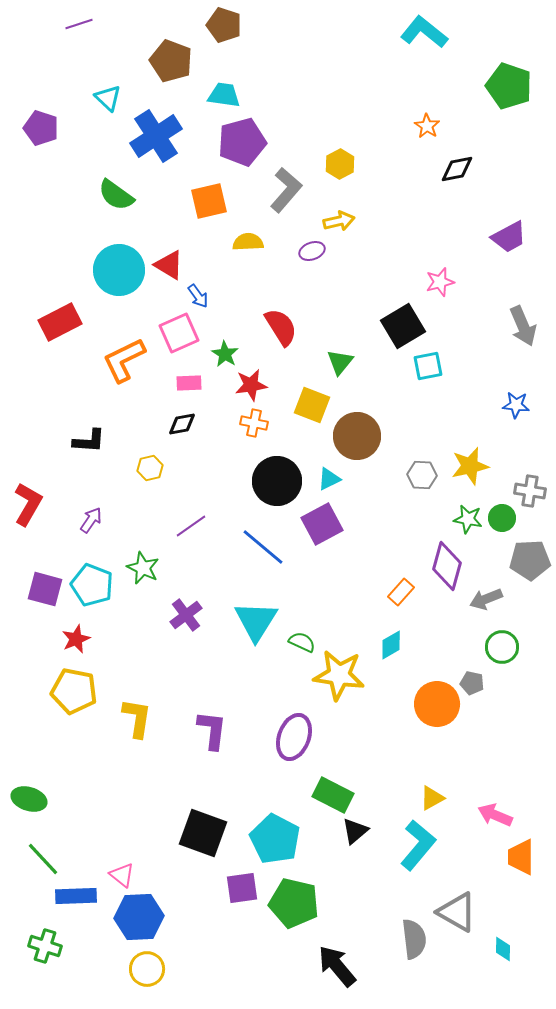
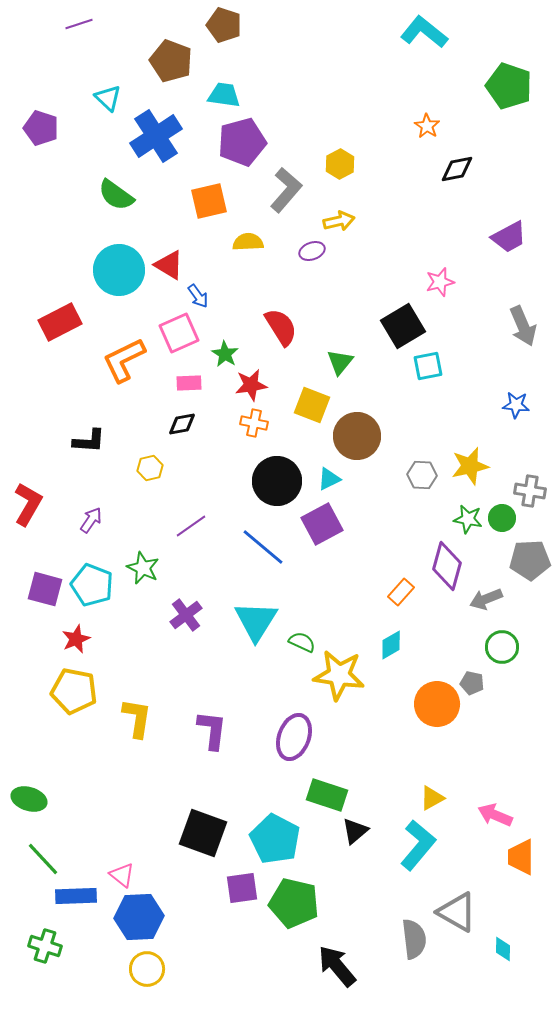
green rectangle at (333, 795): moved 6 px left; rotated 9 degrees counterclockwise
